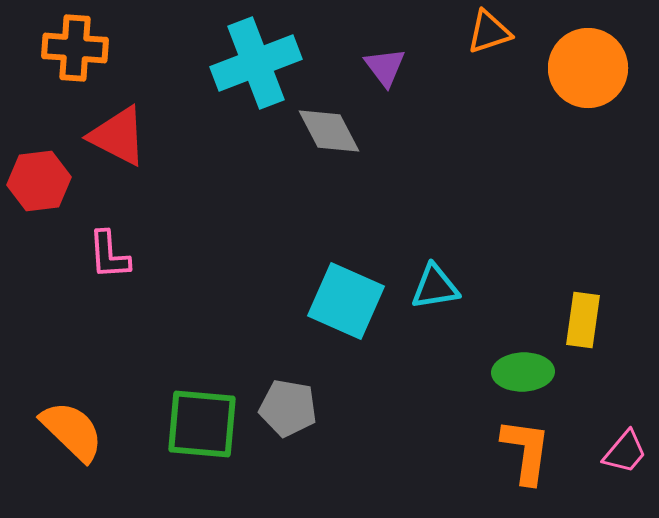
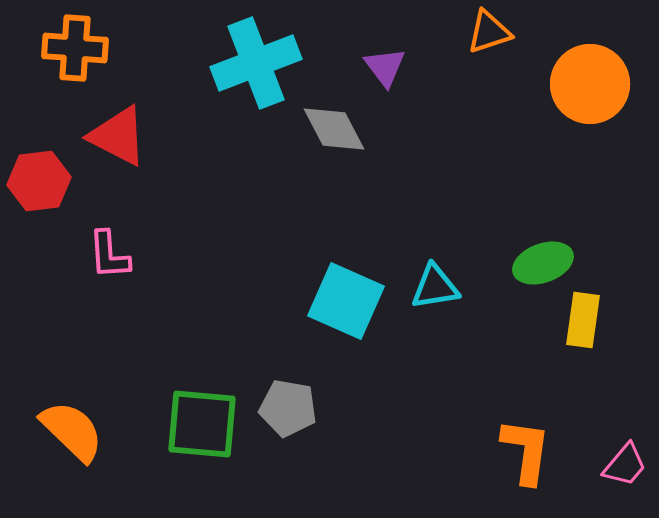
orange circle: moved 2 px right, 16 px down
gray diamond: moved 5 px right, 2 px up
green ellipse: moved 20 px right, 109 px up; rotated 18 degrees counterclockwise
pink trapezoid: moved 13 px down
